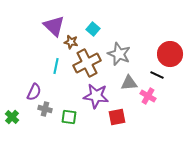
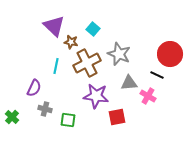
purple semicircle: moved 4 px up
green square: moved 1 px left, 3 px down
